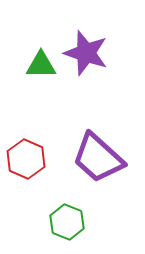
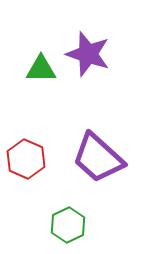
purple star: moved 2 px right, 1 px down
green triangle: moved 4 px down
green hexagon: moved 1 px right, 3 px down; rotated 12 degrees clockwise
